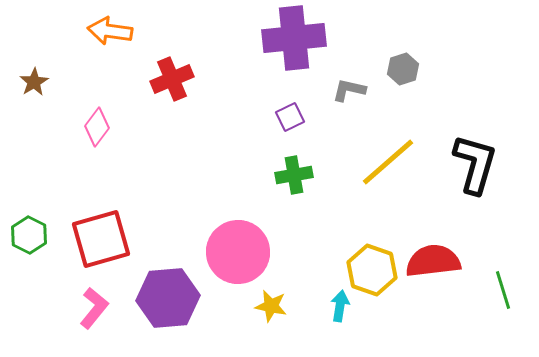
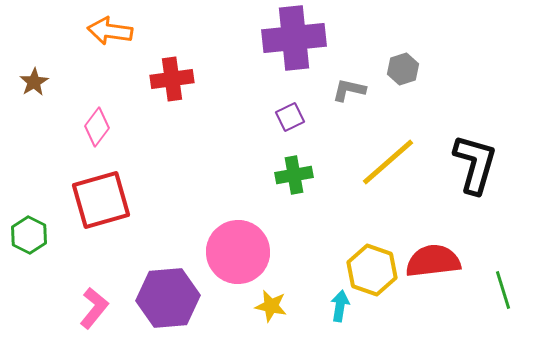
red cross: rotated 15 degrees clockwise
red square: moved 39 px up
